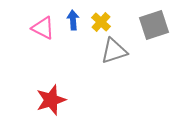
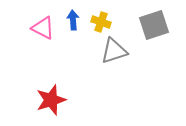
yellow cross: rotated 24 degrees counterclockwise
